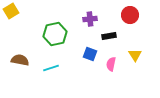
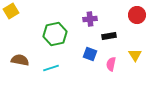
red circle: moved 7 px right
